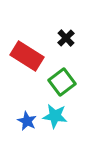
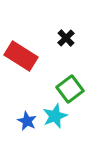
red rectangle: moved 6 px left
green square: moved 8 px right, 7 px down
cyan star: rotated 30 degrees counterclockwise
